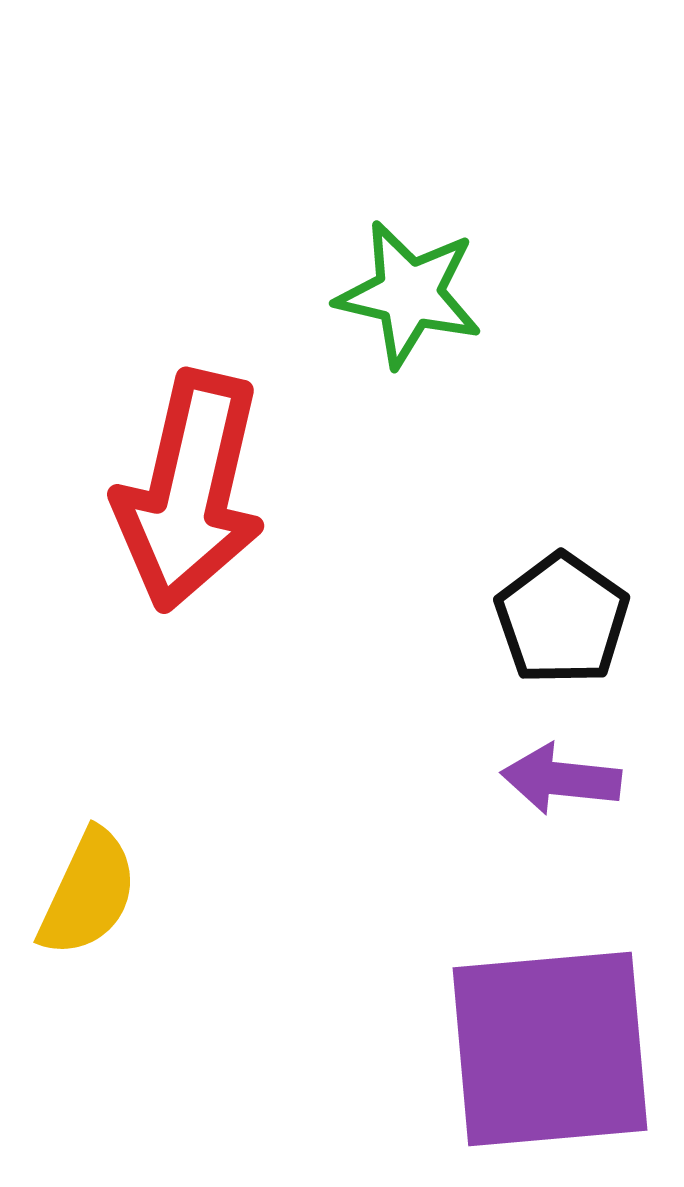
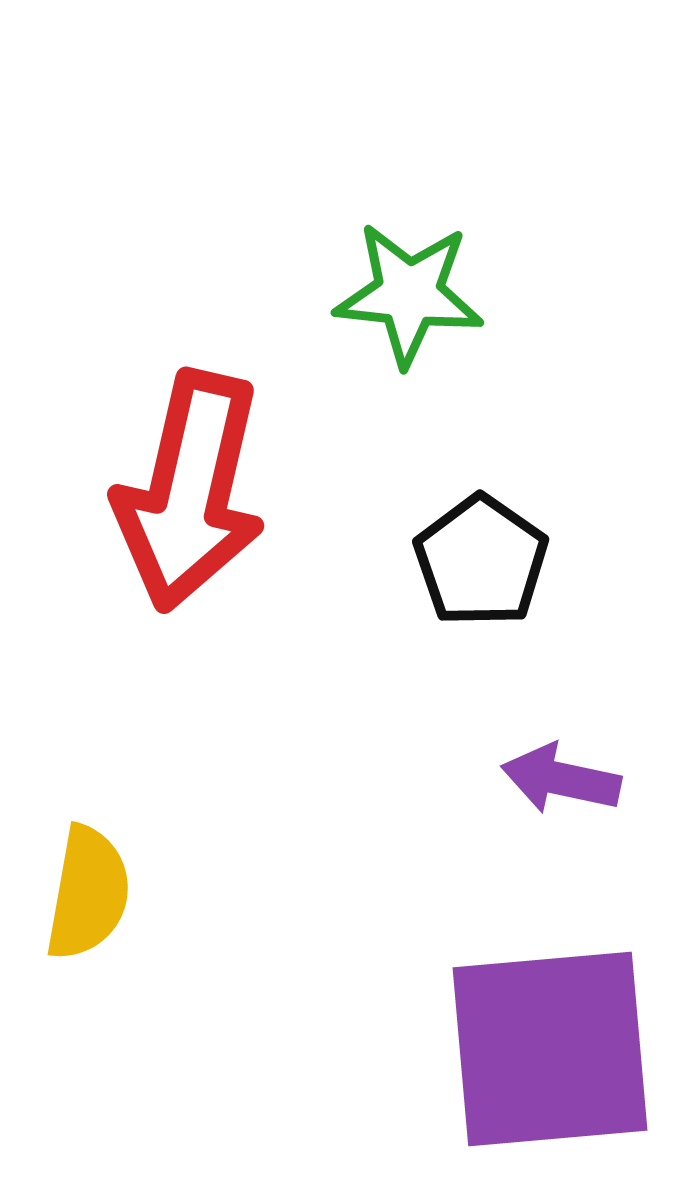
green star: rotated 7 degrees counterclockwise
black pentagon: moved 81 px left, 58 px up
purple arrow: rotated 6 degrees clockwise
yellow semicircle: rotated 15 degrees counterclockwise
